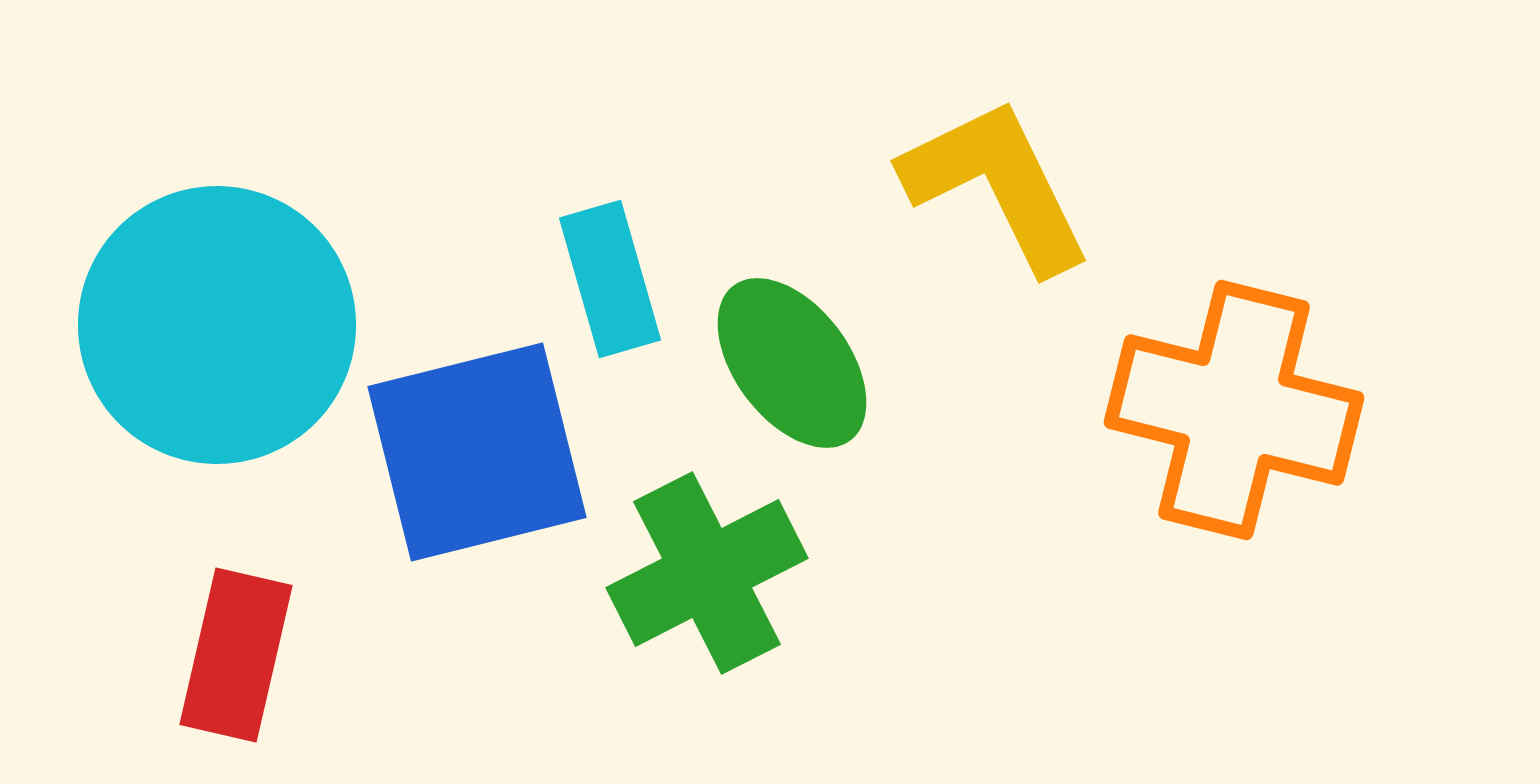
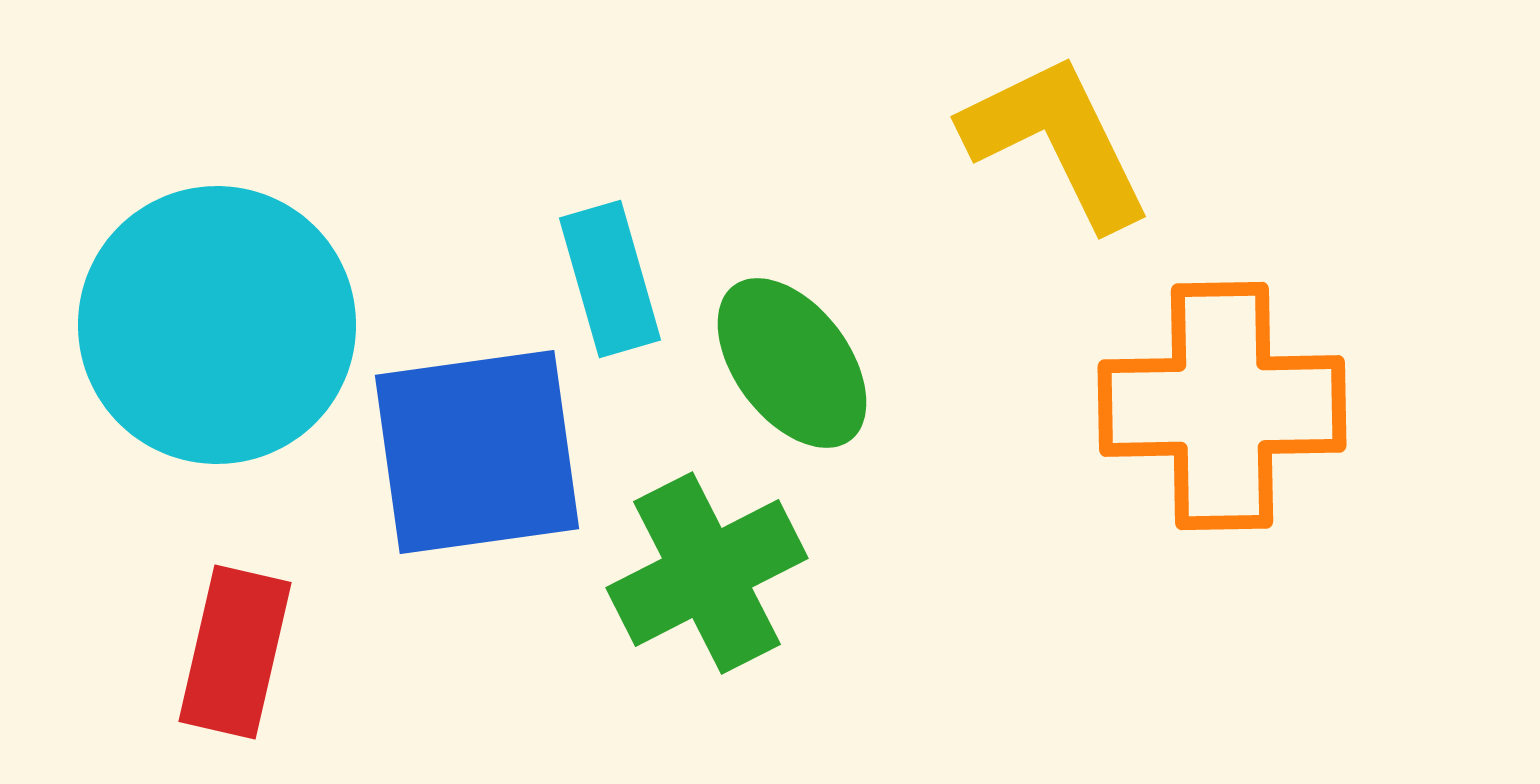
yellow L-shape: moved 60 px right, 44 px up
orange cross: moved 12 px left, 4 px up; rotated 15 degrees counterclockwise
blue square: rotated 6 degrees clockwise
red rectangle: moved 1 px left, 3 px up
